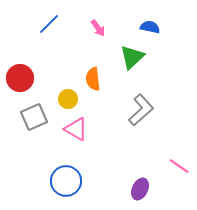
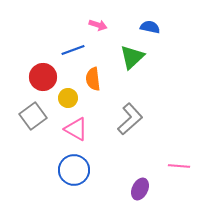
blue line: moved 24 px right, 26 px down; rotated 25 degrees clockwise
pink arrow: moved 3 px up; rotated 36 degrees counterclockwise
red circle: moved 23 px right, 1 px up
yellow circle: moved 1 px up
gray L-shape: moved 11 px left, 9 px down
gray square: moved 1 px left, 1 px up; rotated 12 degrees counterclockwise
pink line: rotated 30 degrees counterclockwise
blue circle: moved 8 px right, 11 px up
